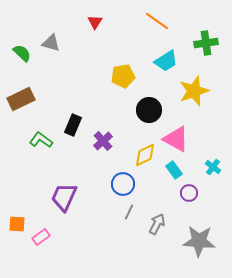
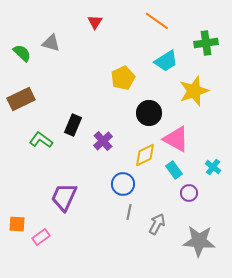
yellow pentagon: moved 2 px down; rotated 15 degrees counterclockwise
black circle: moved 3 px down
gray line: rotated 14 degrees counterclockwise
